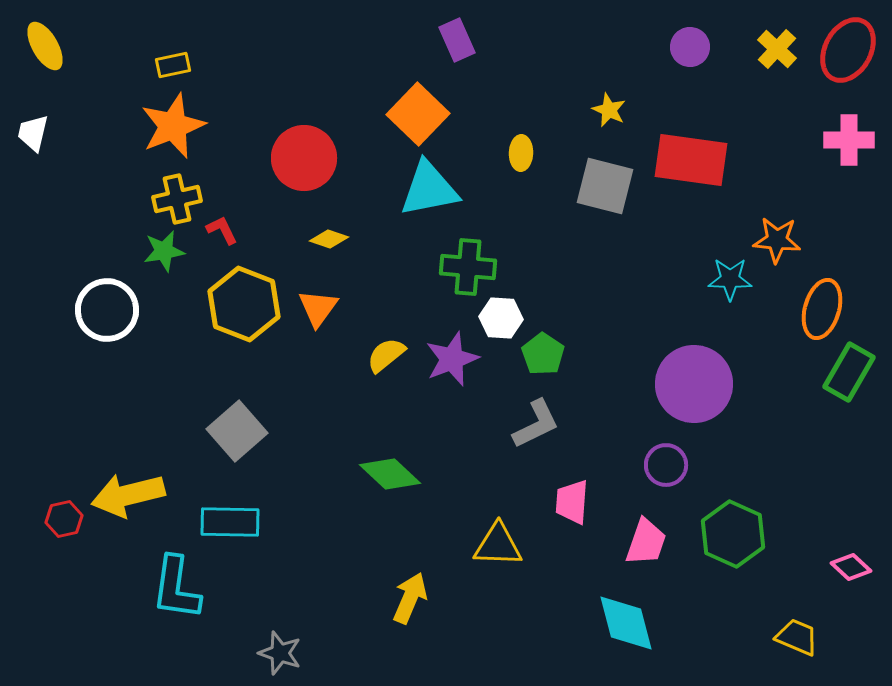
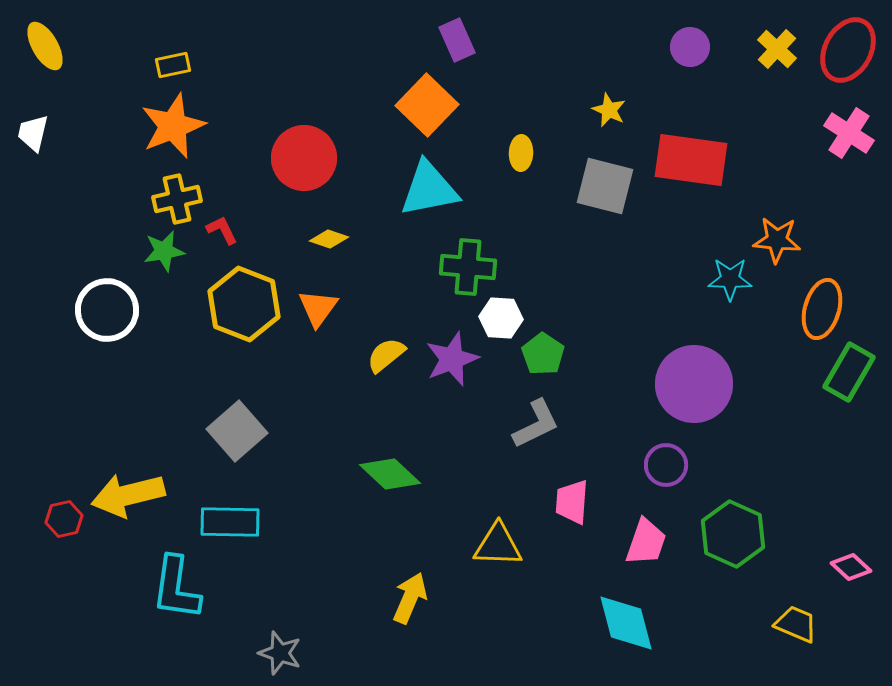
orange square at (418, 114): moved 9 px right, 9 px up
pink cross at (849, 140): moved 7 px up; rotated 33 degrees clockwise
yellow trapezoid at (797, 637): moved 1 px left, 13 px up
